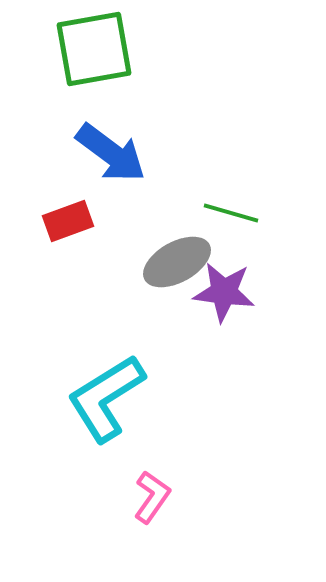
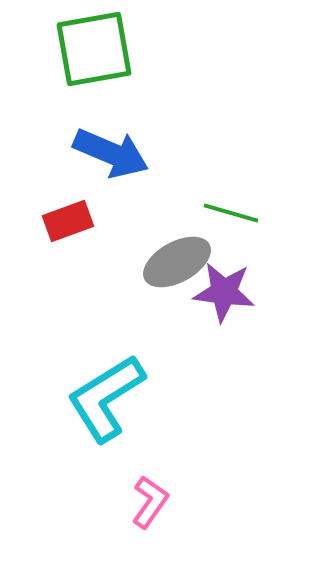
blue arrow: rotated 14 degrees counterclockwise
pink L-shape: moved 2 px left, 5 px down
